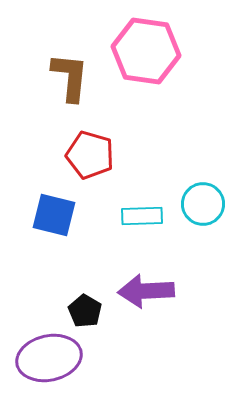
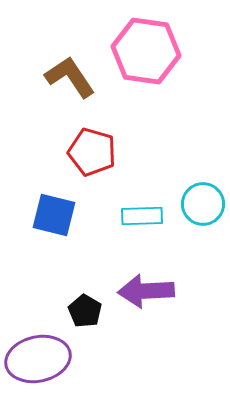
brown L-shape: rotated 40 degrees counterclockwise
red pentagon: moved 2 px right, 3 px up
purple ellipse: moved 11 px left, 1 px down
